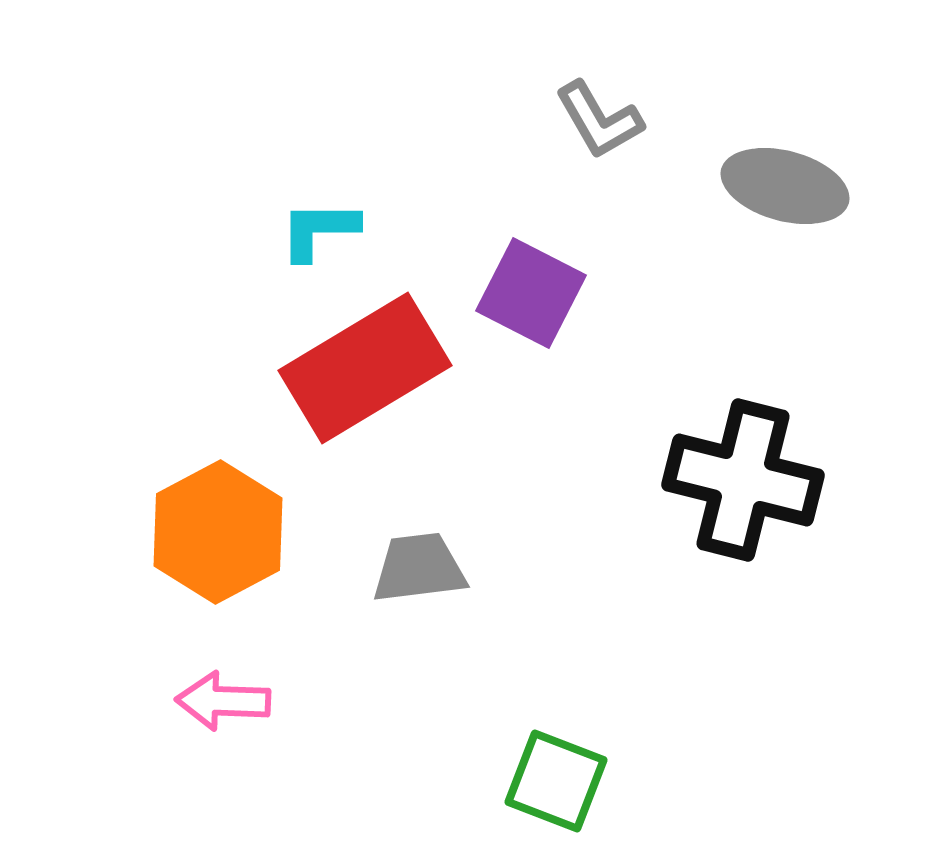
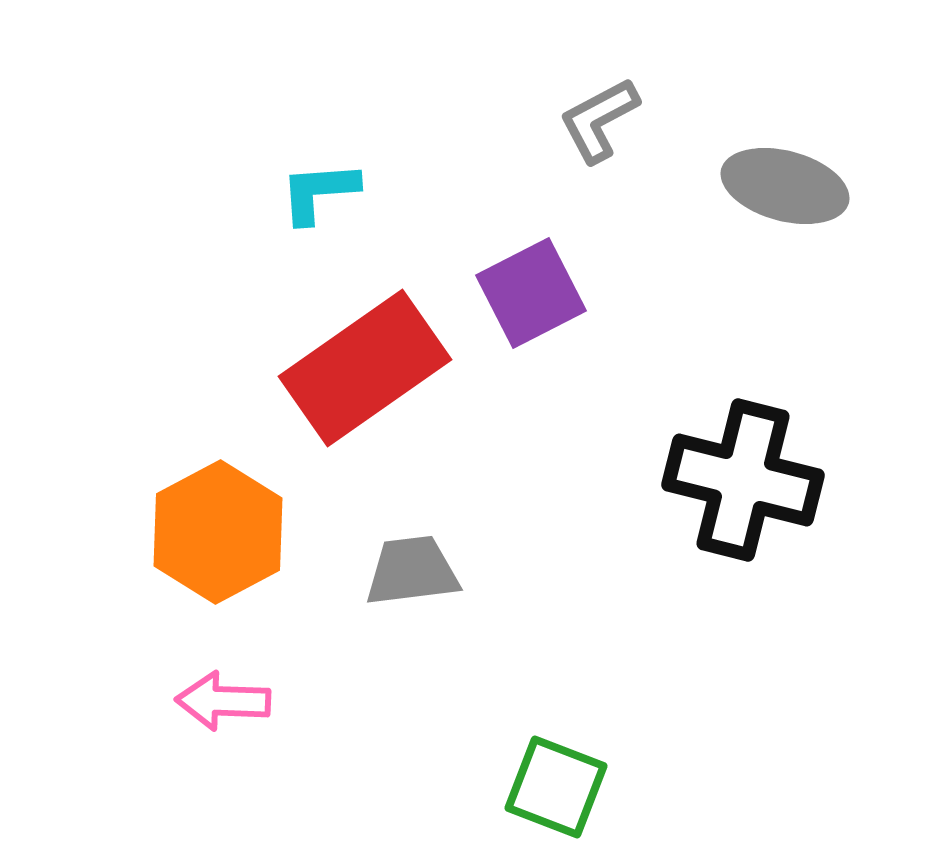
gray L-shape: rotated 92 degrees clockwise
cyan L-shape: moved 38 px up; rotated 4 degrees counterclockwise
purple square: rotated 36 degrees clockwise
red rectangle: rotated 4 degrees counterclockwise
gray trapezoid: moved 7 px left, 3 px down
green square: moved 6 px down
